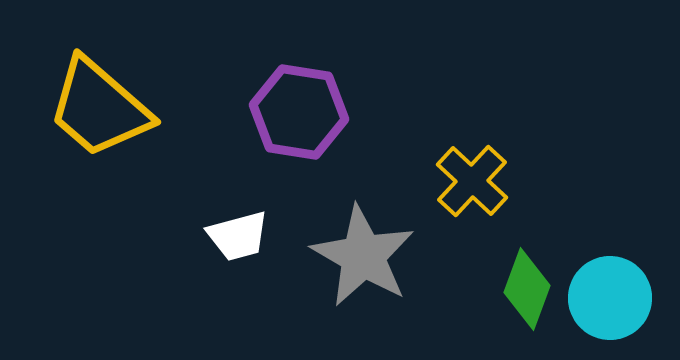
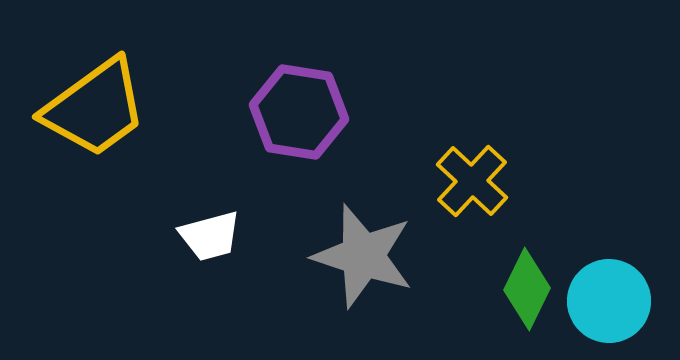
yellow trapezoid: moved 4 px left; rotated 77 degrees counterclockwise
white trapezoid: moved 28 px left
gray star: rotated 12 degrees counterclockwise
green diamond: rotated 6 degrees clockwise
cyan circle: moved 1 px left, 3 px down
